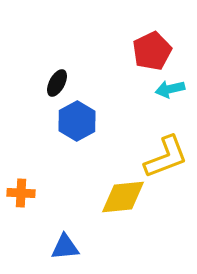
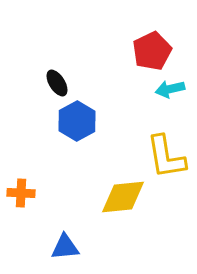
black ellipse: rotated 60 degrees counterclockwise
yellow L-shape: rotated 102 degrees clockwise
